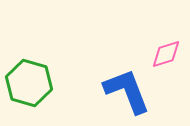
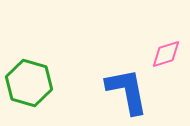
blue L-shape: rotated 10 degrees clockwise
